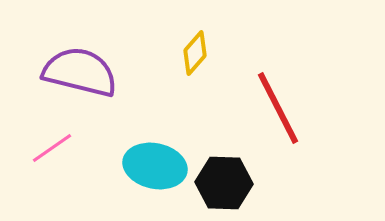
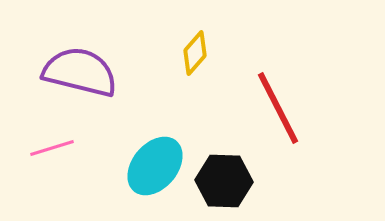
pink line: rotated 18 degrees clockwise
cyan ellipse: rotated 62 degrees counterclockwise
black hexagon: moved 2 px up
